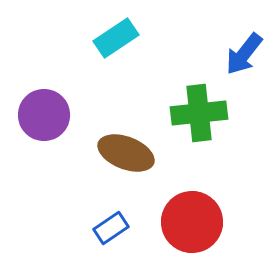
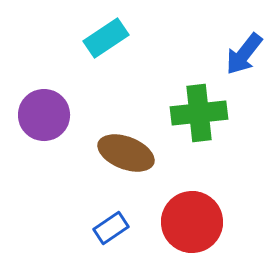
cyan rectangle: moved 10 px left
